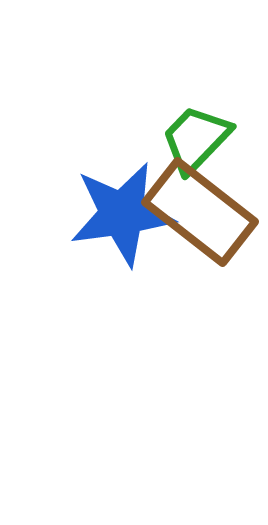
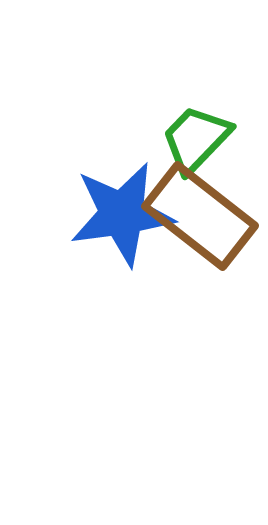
brown rectangle: moved 4 px down
